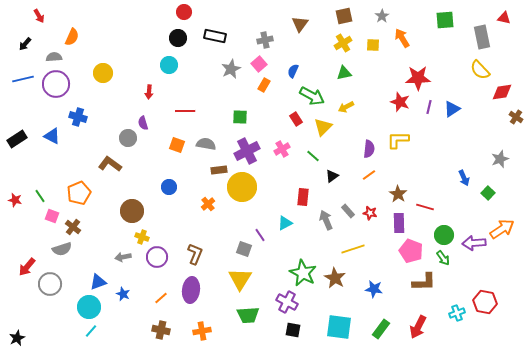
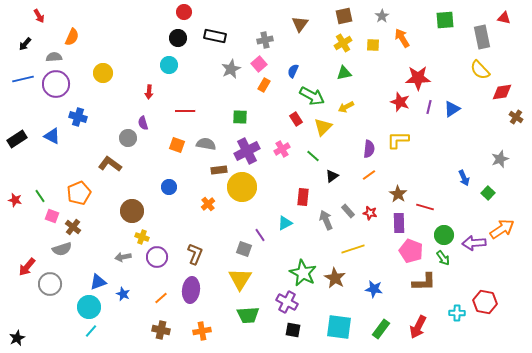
cyan cross at (457, 313): rotated 21 degrees clockwise
